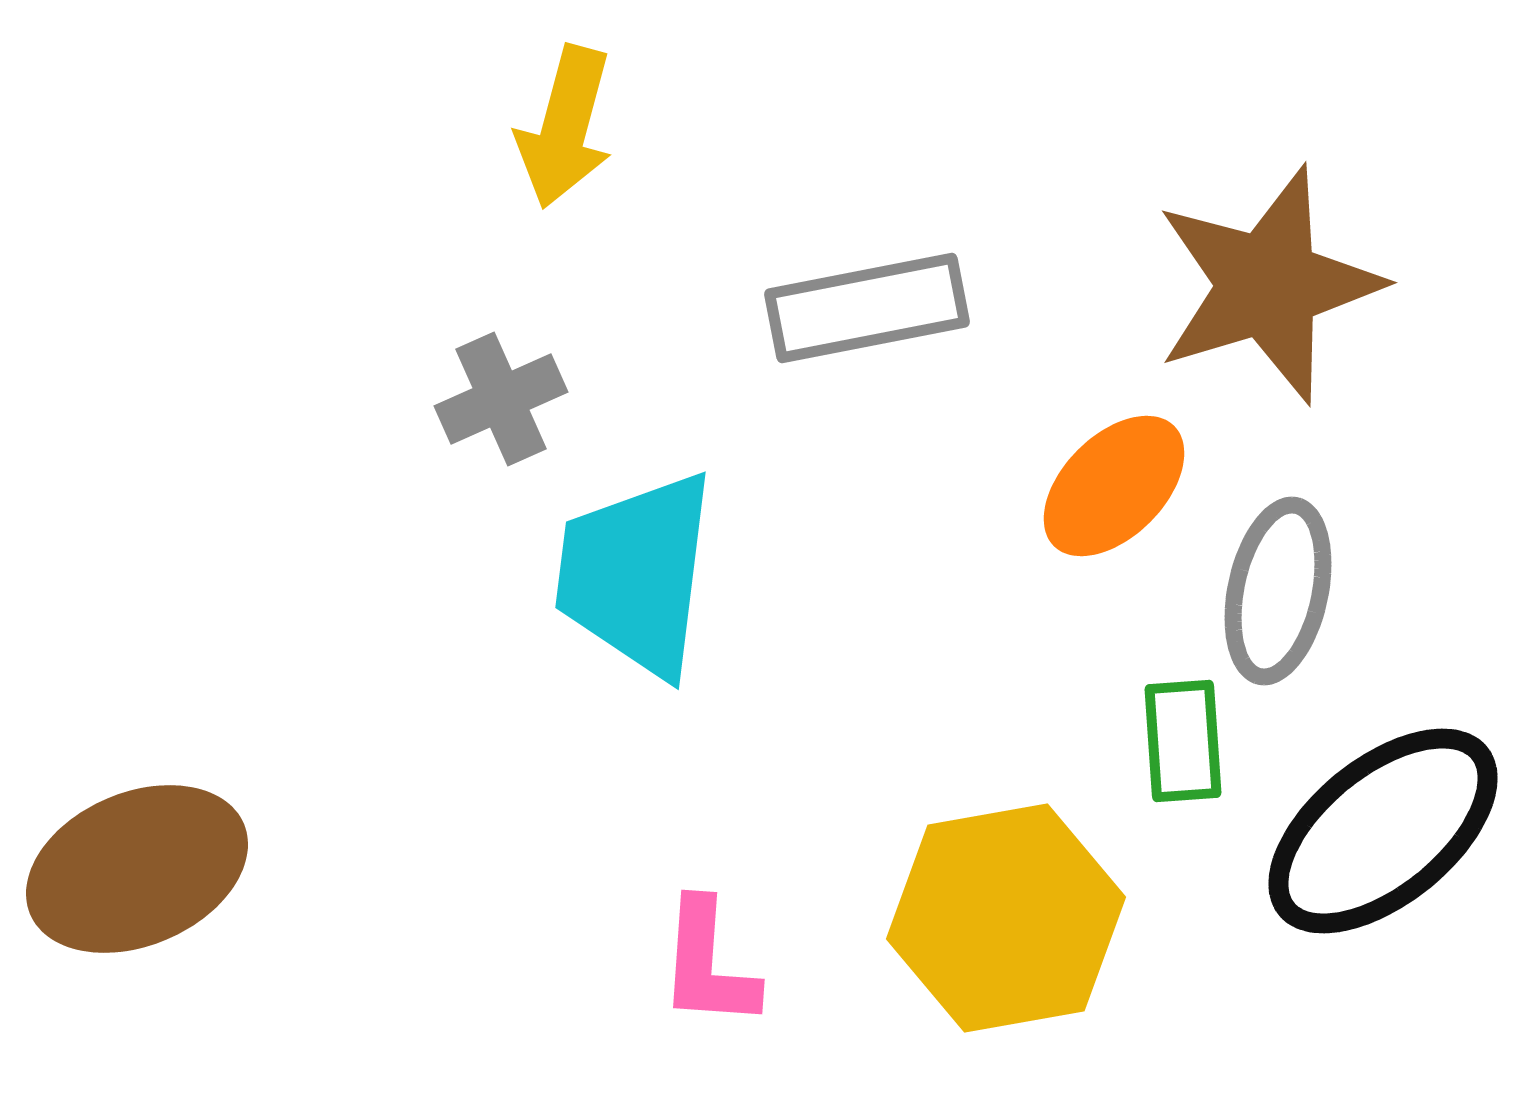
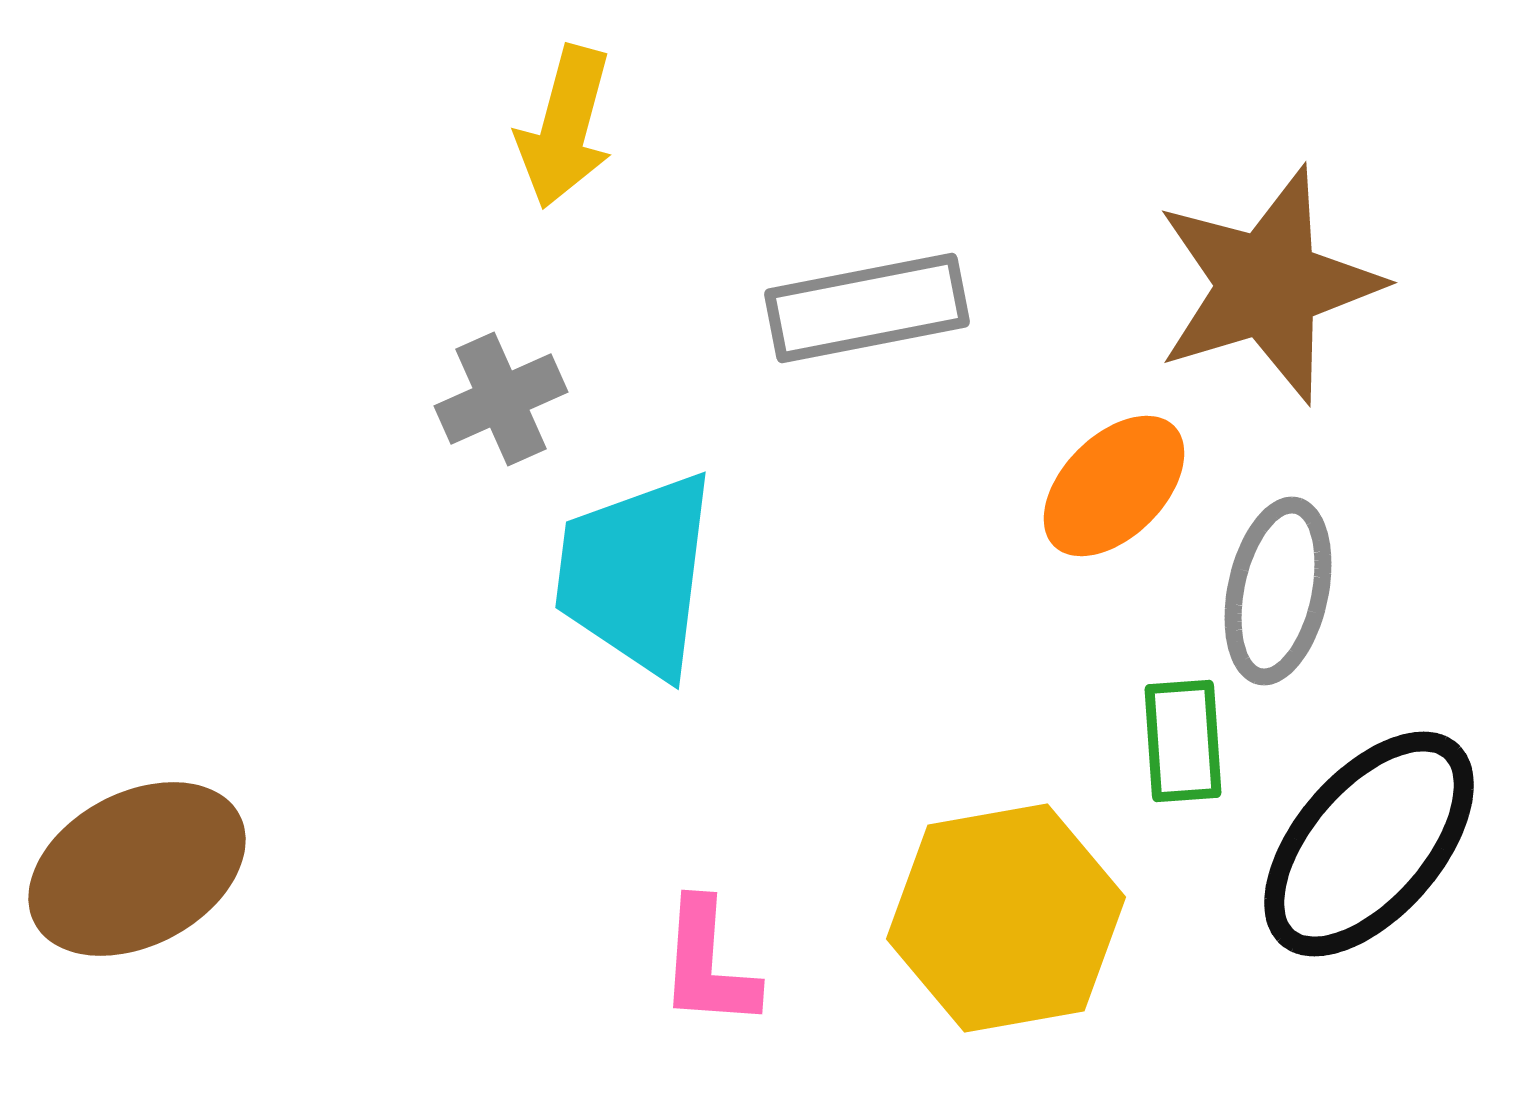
black ellipse: moved 14 px left, 13 px down; rotated 10 degrees counterclockwise
brown ellipse: rotated 5 degrees counterclockwise
